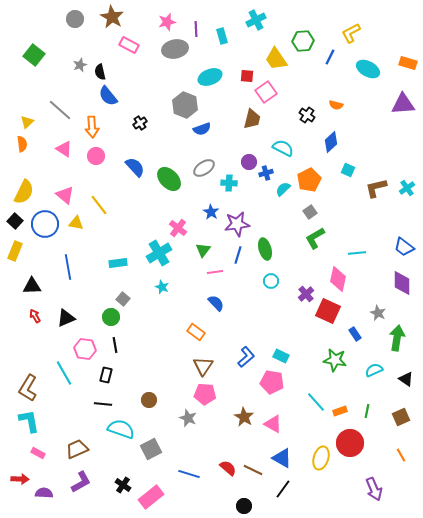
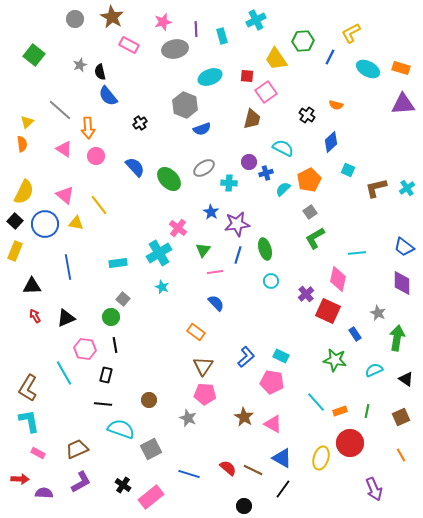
pink star at (167, 22): moved 4 px left
orange rectangle at (408, 63): moved 7 px left, 5 px down
orange arrow at (92, 127): moved 4 px left, 1 px down
